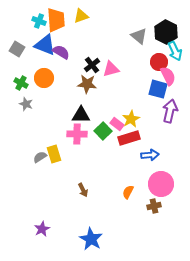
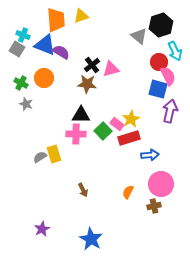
cyan cross: moved 16 px left, 14 px down
black hexagon: moved 5 px left, 7 px up; rotated 15 degrees clockwise
pink cross: moved 1 px left
